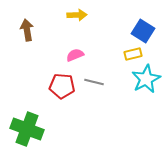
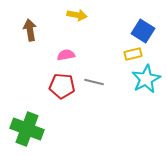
yellow arrow: rotated 12 degrees clockwise
brown arrow: moved 3 px right
pink semicircle: moved 9 px left; rotated 12 degrees clockwise
